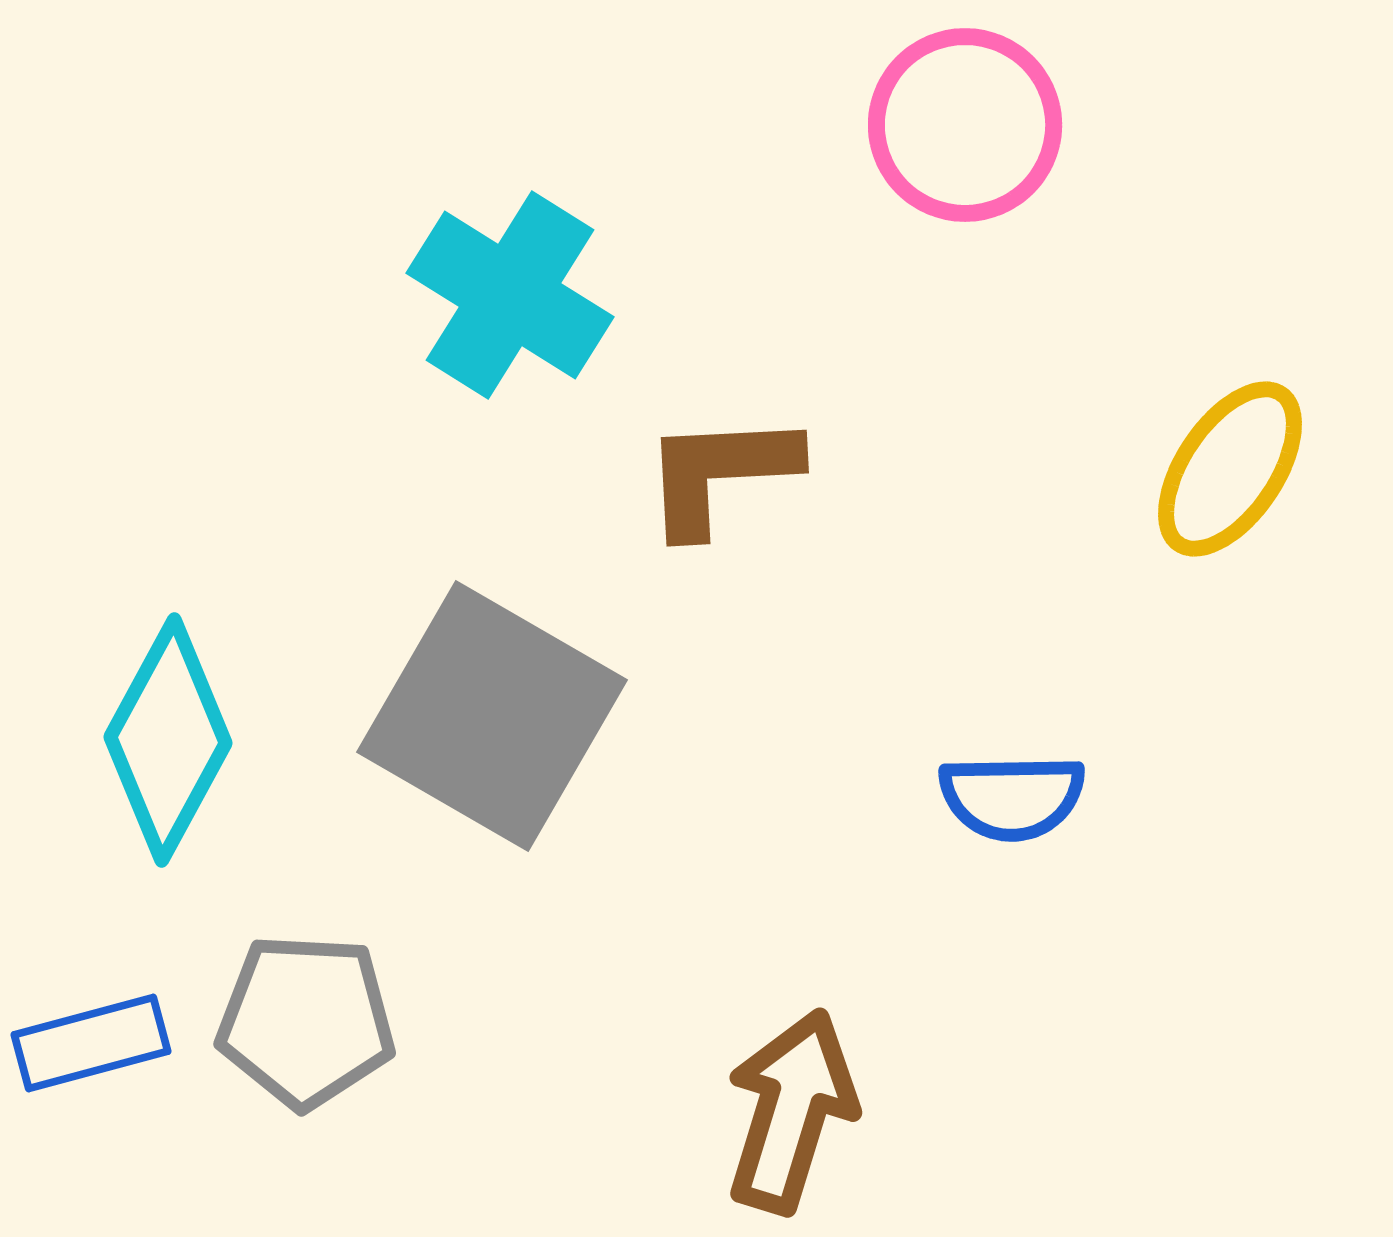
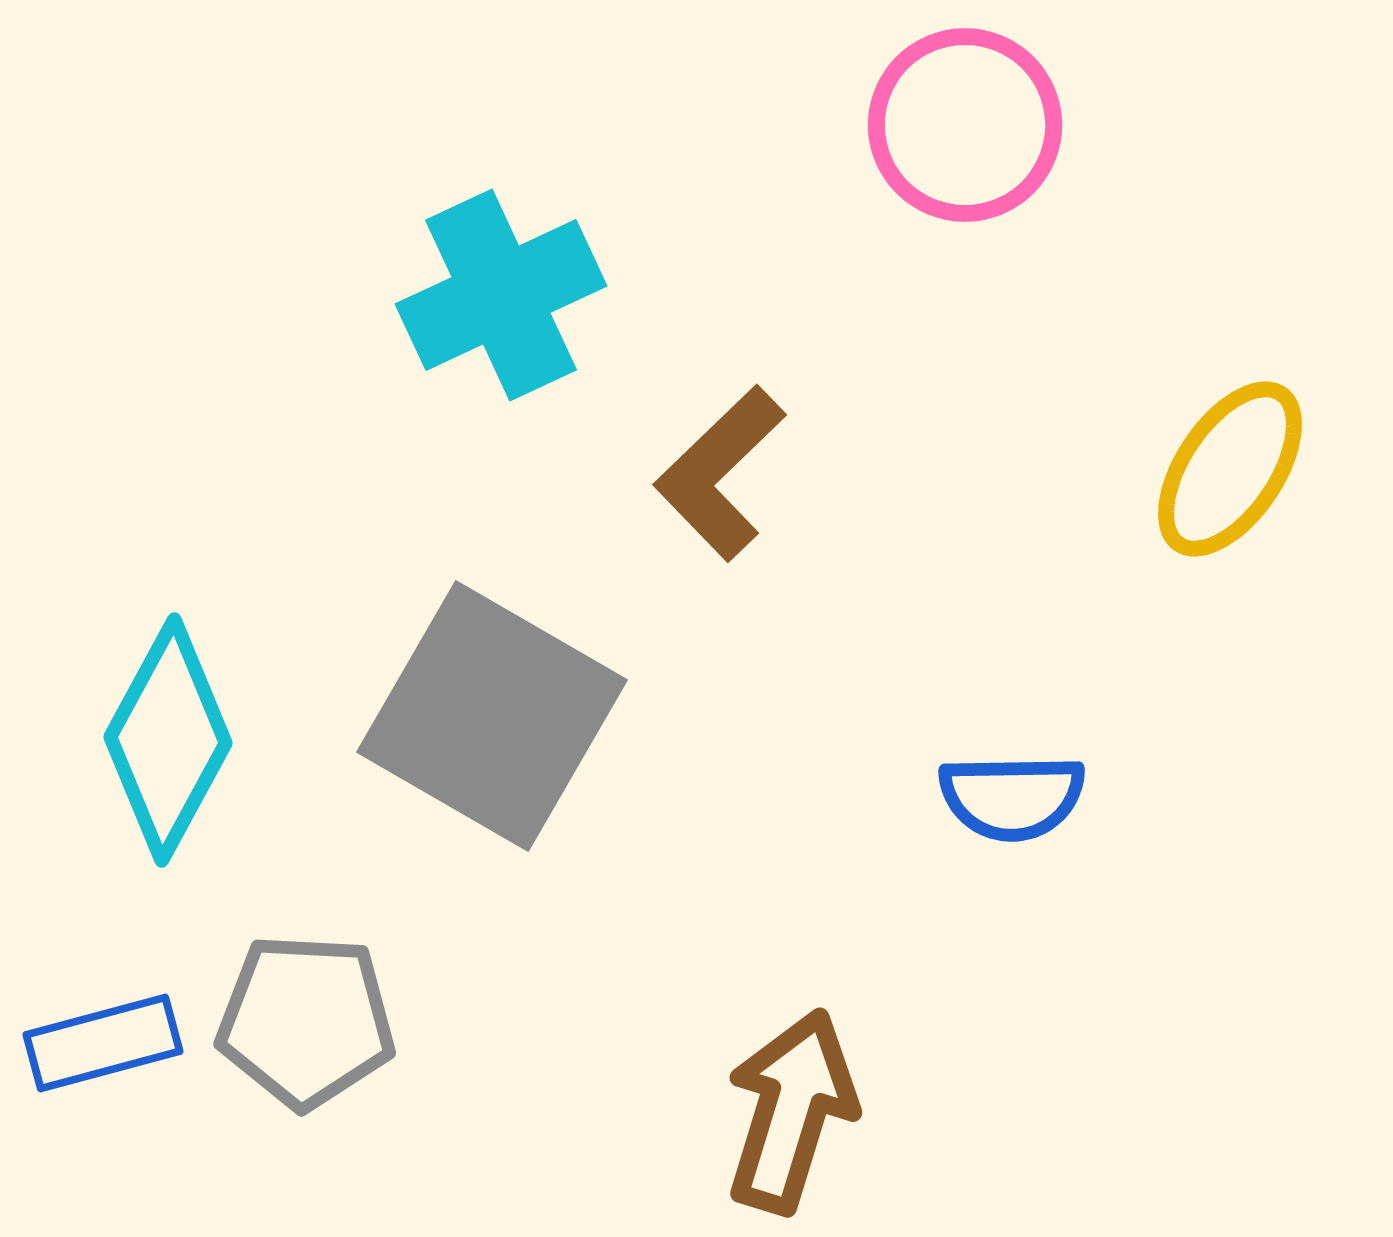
cyan cross: moved 9 px left; rotated 33 degrees clockwise
brown L-shape: rotated 41 degrees counterclockwise
blue rectangle: moved 12 px right
